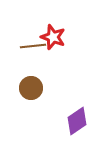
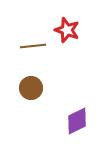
red star: moved 14 px right, 7 px up
purple diamond: rotated 8 degrees clockwise
